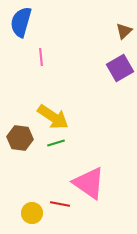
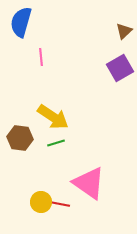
yellow circle: moved 9 px right, 11 px up
